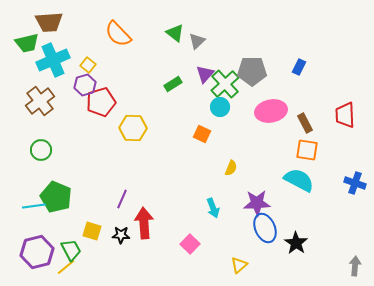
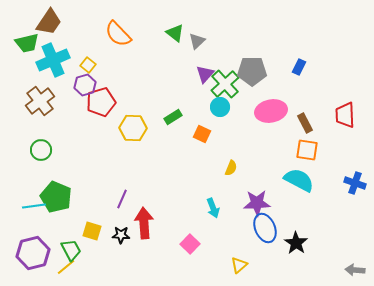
brown trapezoid at (49, 22): rotated 52 degrees counterclockwise
green rectangle at (173, 84): moved 33 px down
purple hexagon at (37, 252): moved 4 px left, 1 px down
gray arrow at (355, 266): moved 4 px down; rotated 90 degrees counterclockwise
